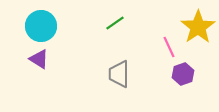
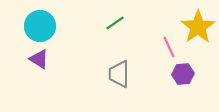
cyan circle: moved 1 px left
purple hexagon: rotated 15 degrees clockwise
